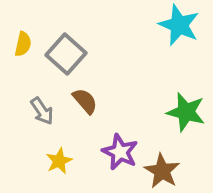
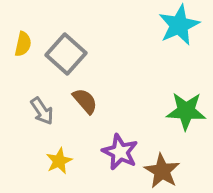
cyan star: rotated 24 degrees clockwise
green star: moved 1 px up; rotated 12 degrees counterclockwise
